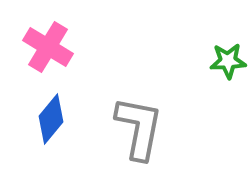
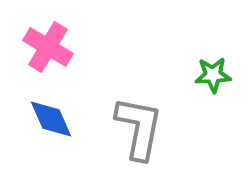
green star: moved 15 px left, 14 px down
blue diamond: rotated 63 degrees counterclockwise
